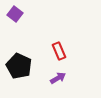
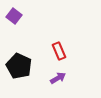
purple square: moved 1 px left, 2 px down
